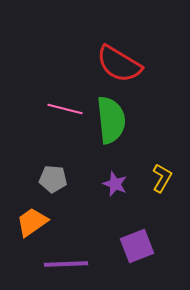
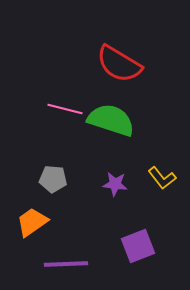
green semicircle: rotated 66 degrees counterclockwise
yellow L-shape: rotated 112 degrees clockwise
purple star: rotated 15 degrees counterclockwise
purple square: moved 1 px right
